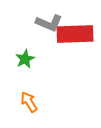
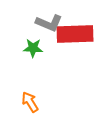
green star: moved 8 px right, 11 px up; rotated 30 degrees clockwise
orange arrow: moved 1 px right
